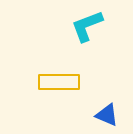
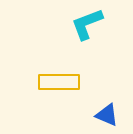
cyan L-shape: moved 2 px up
